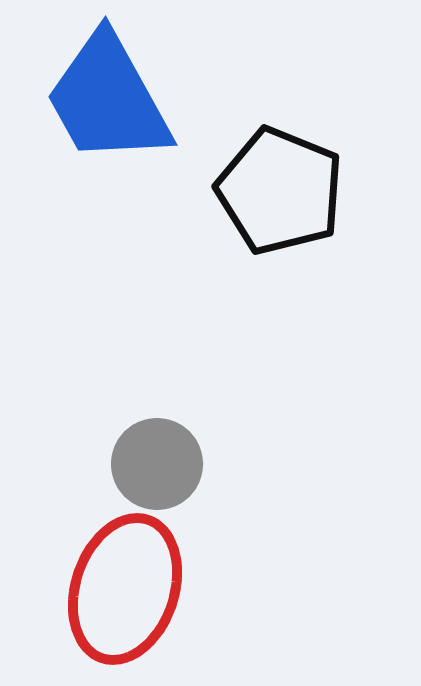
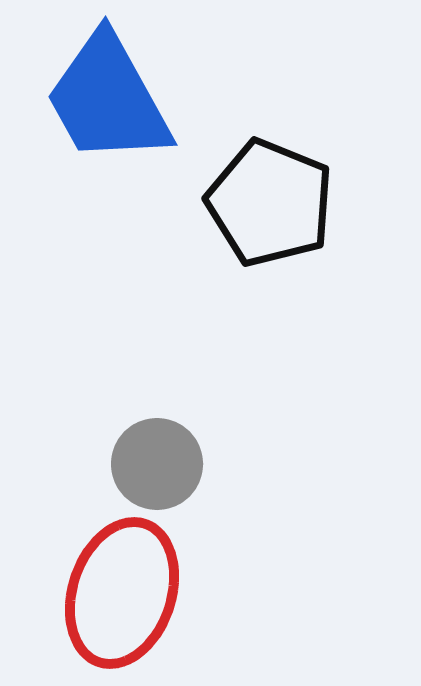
black pentagon: moved 10 px left, 12 px down
red ellipse: moved 3 px left, 4 px down
